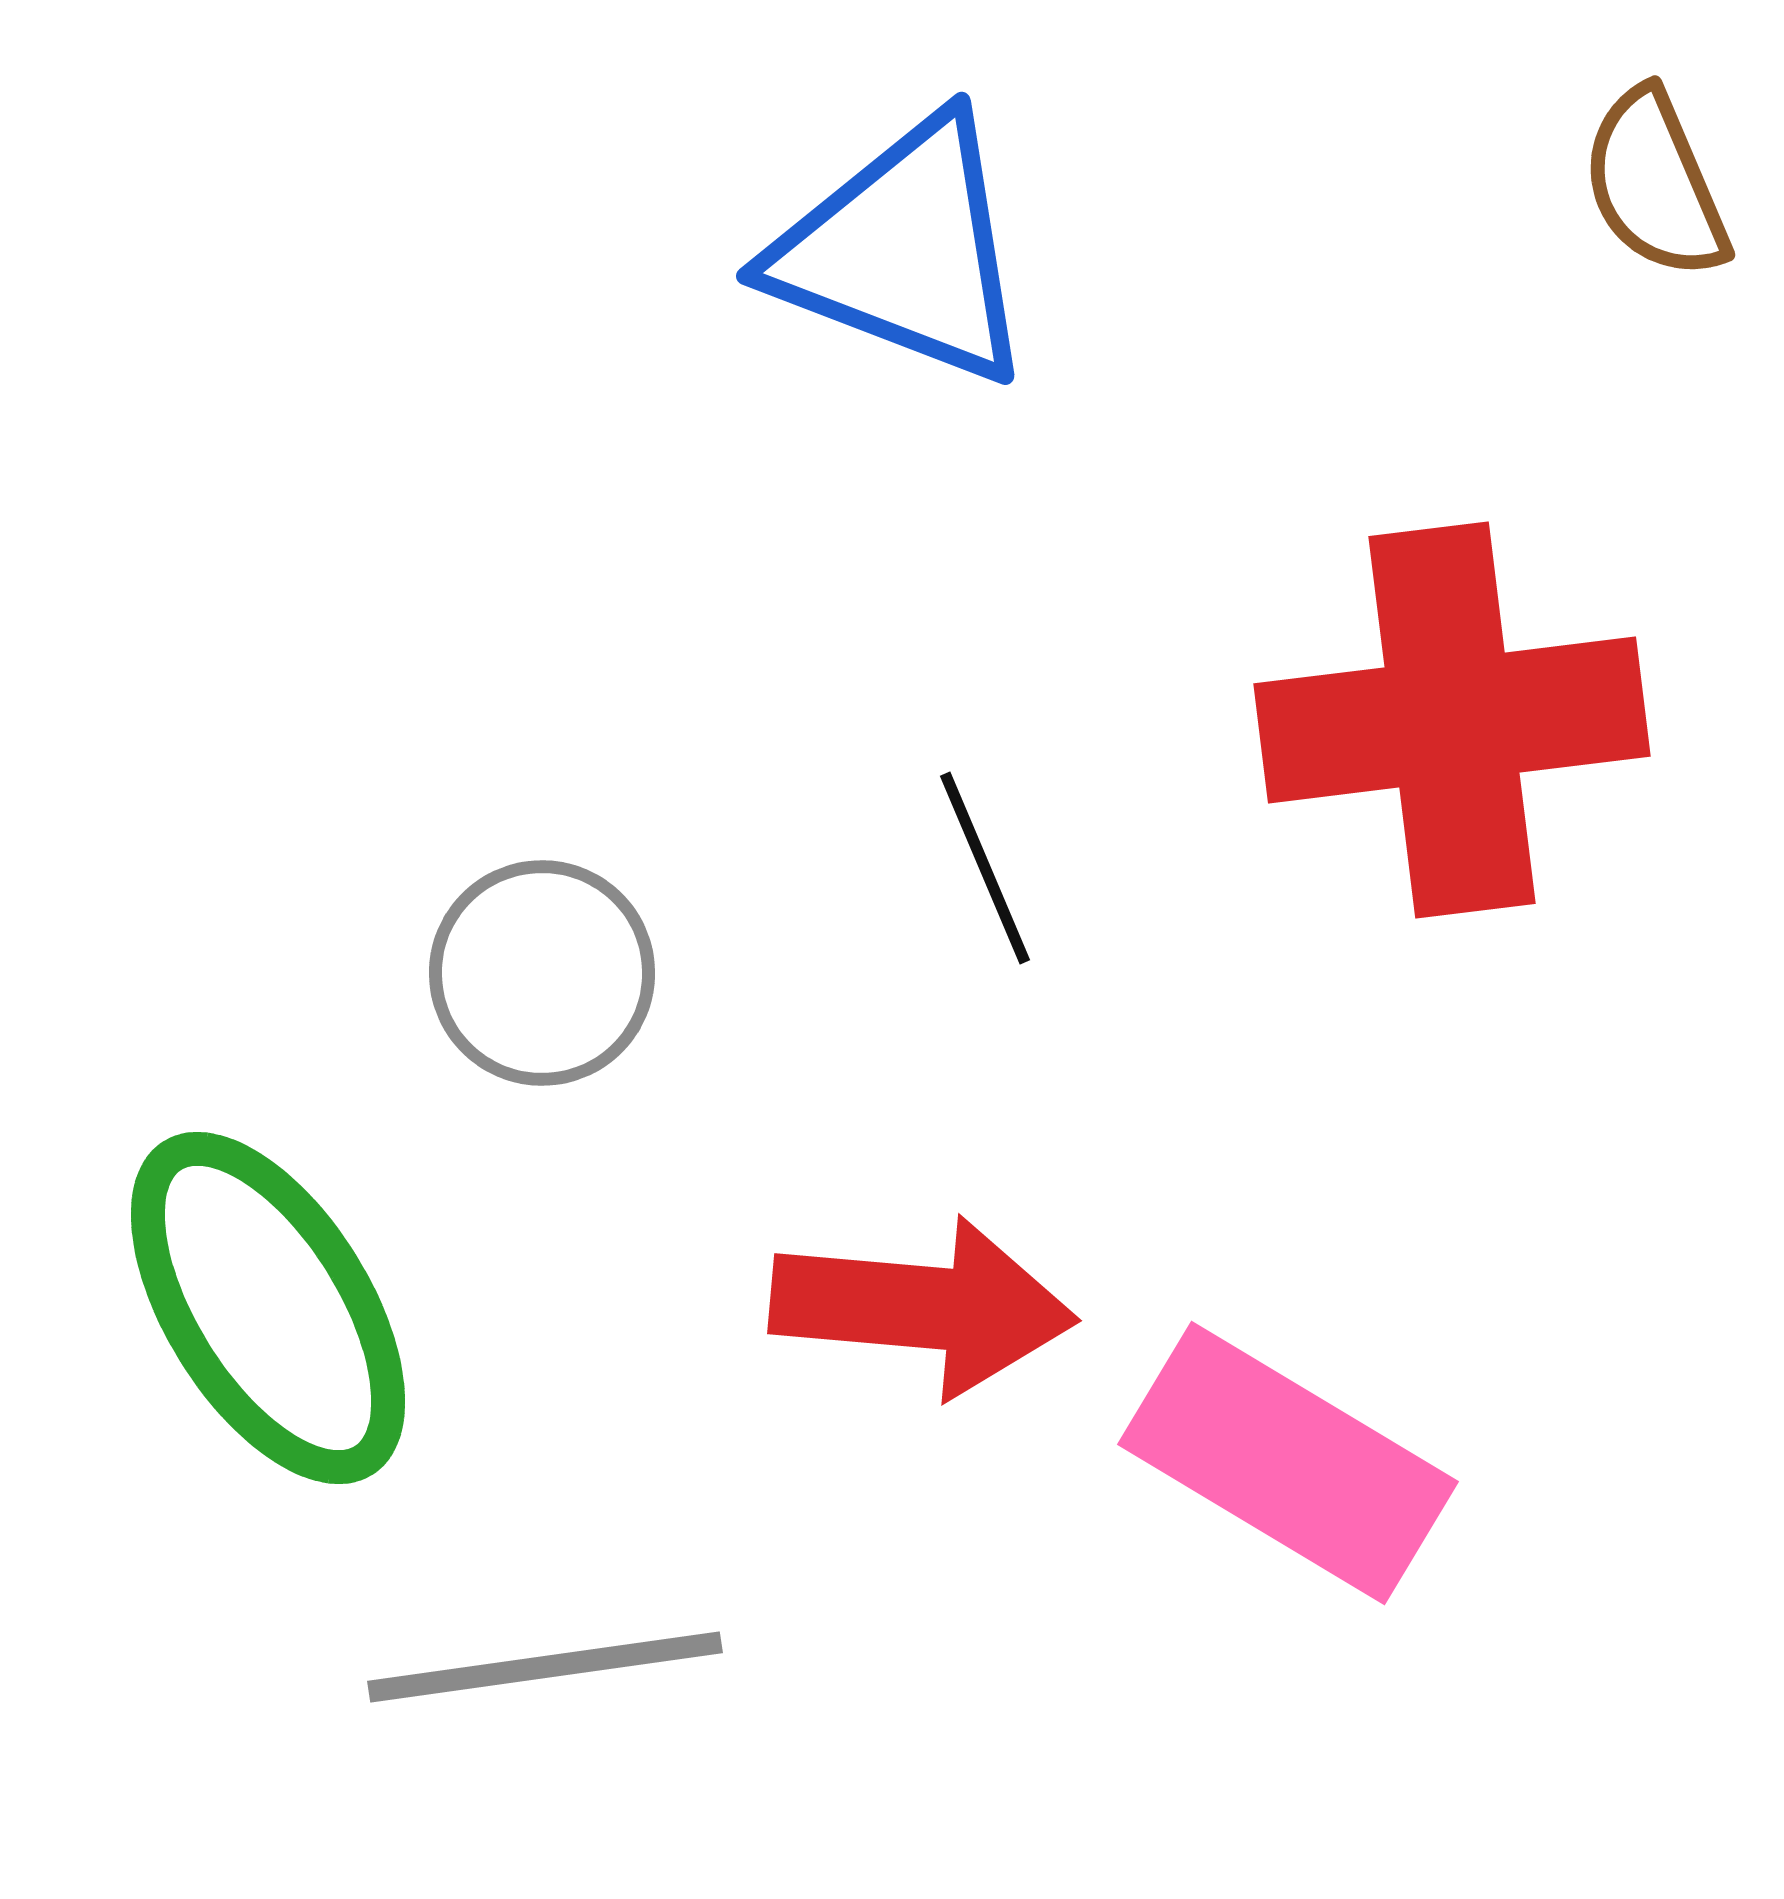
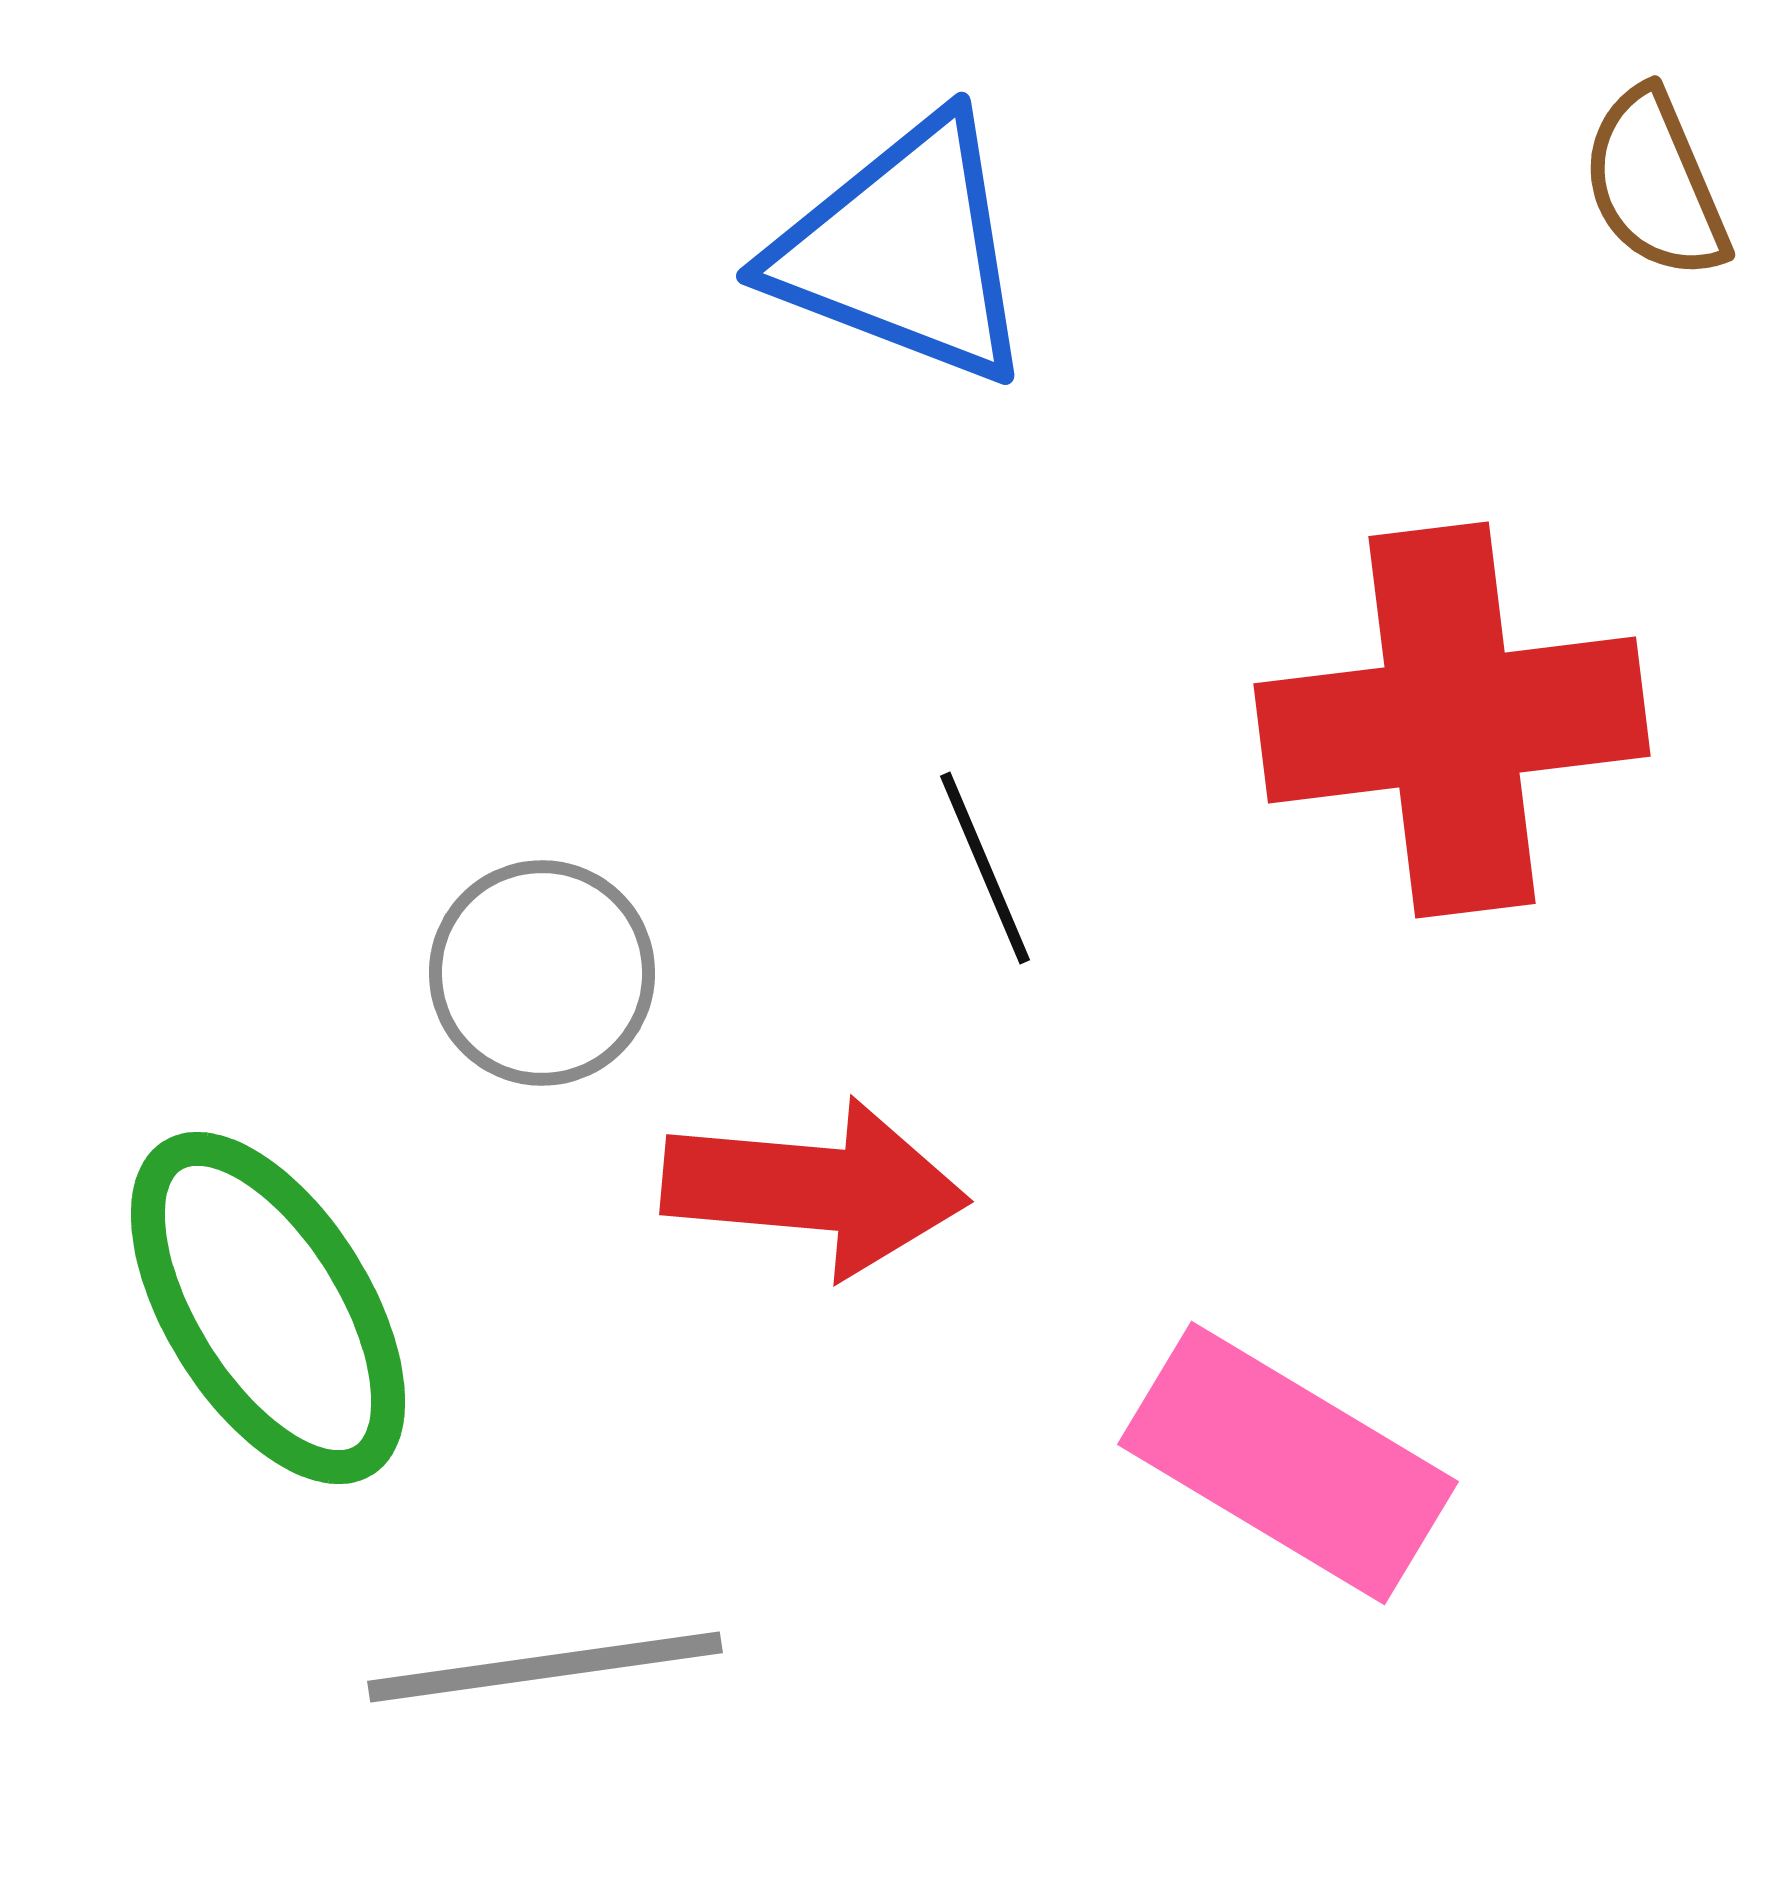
red arrow: moved 108 px left, 119 px up
